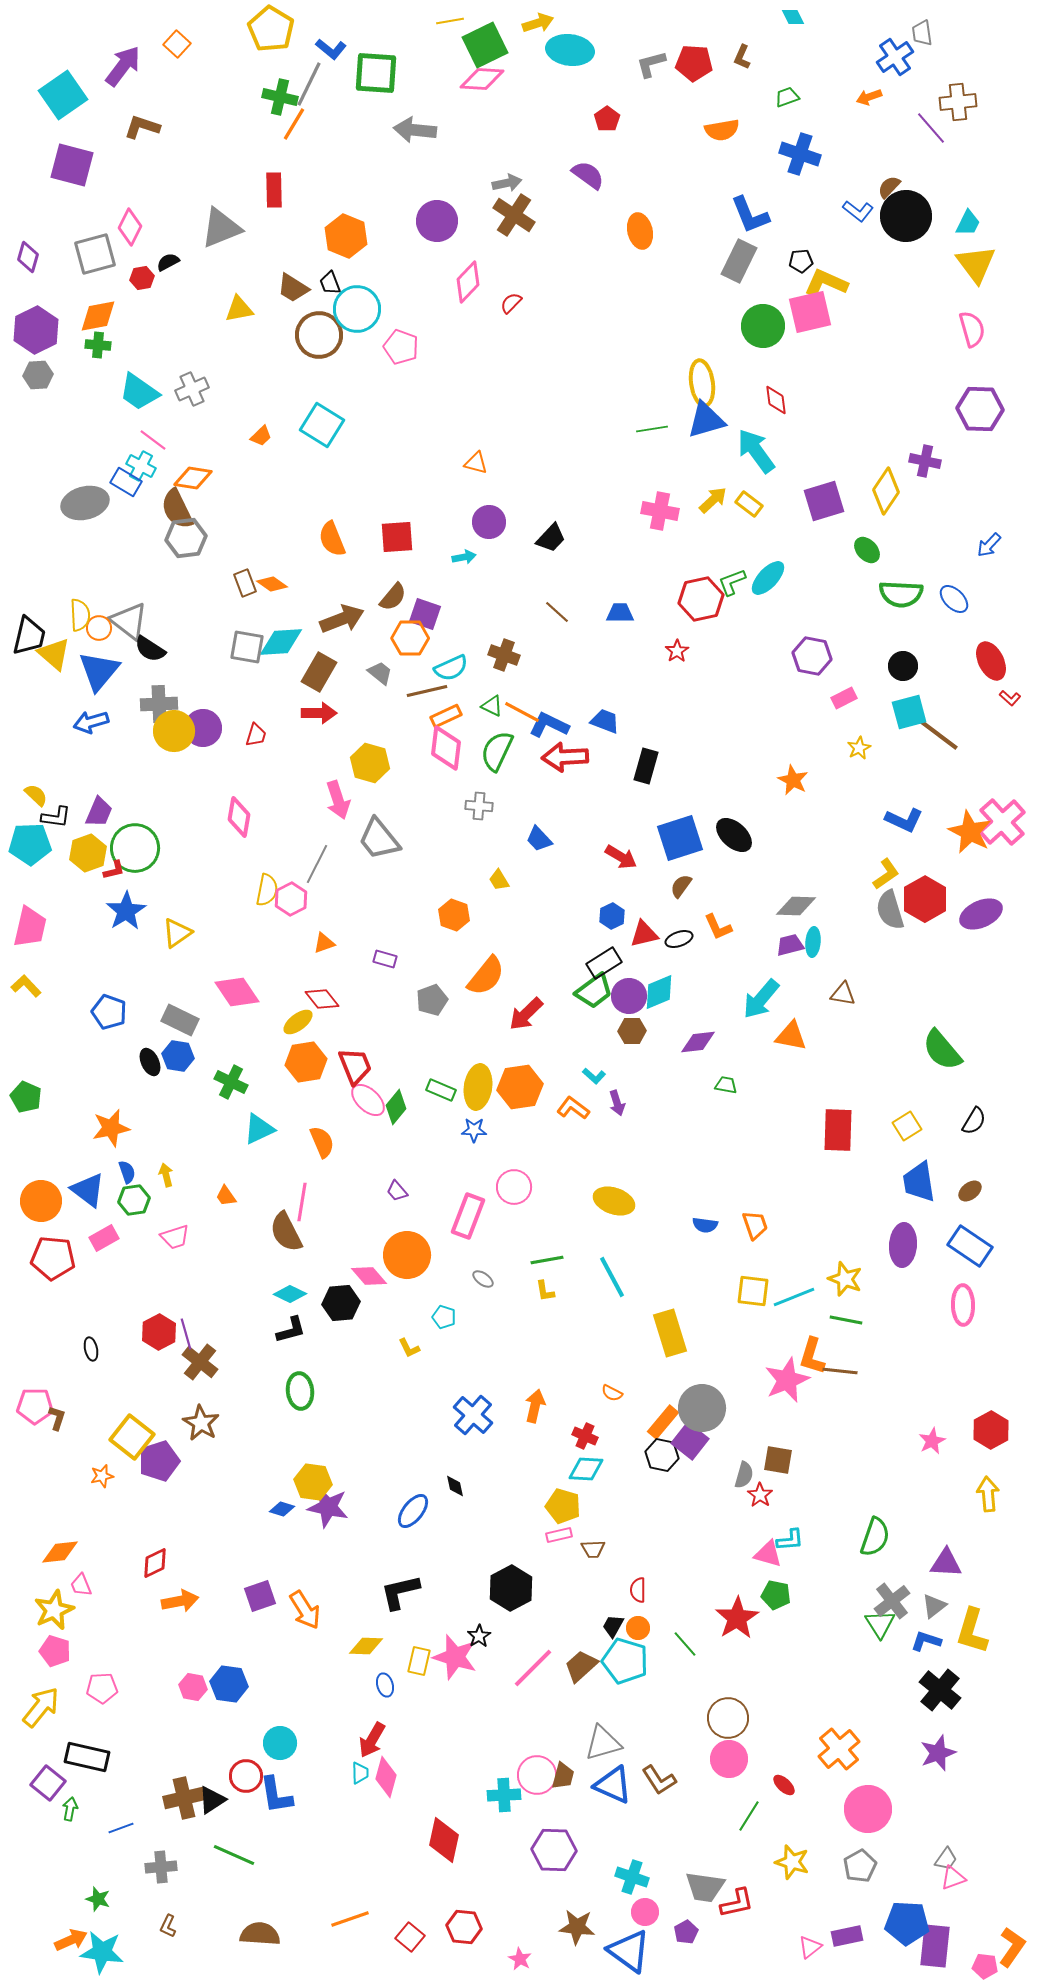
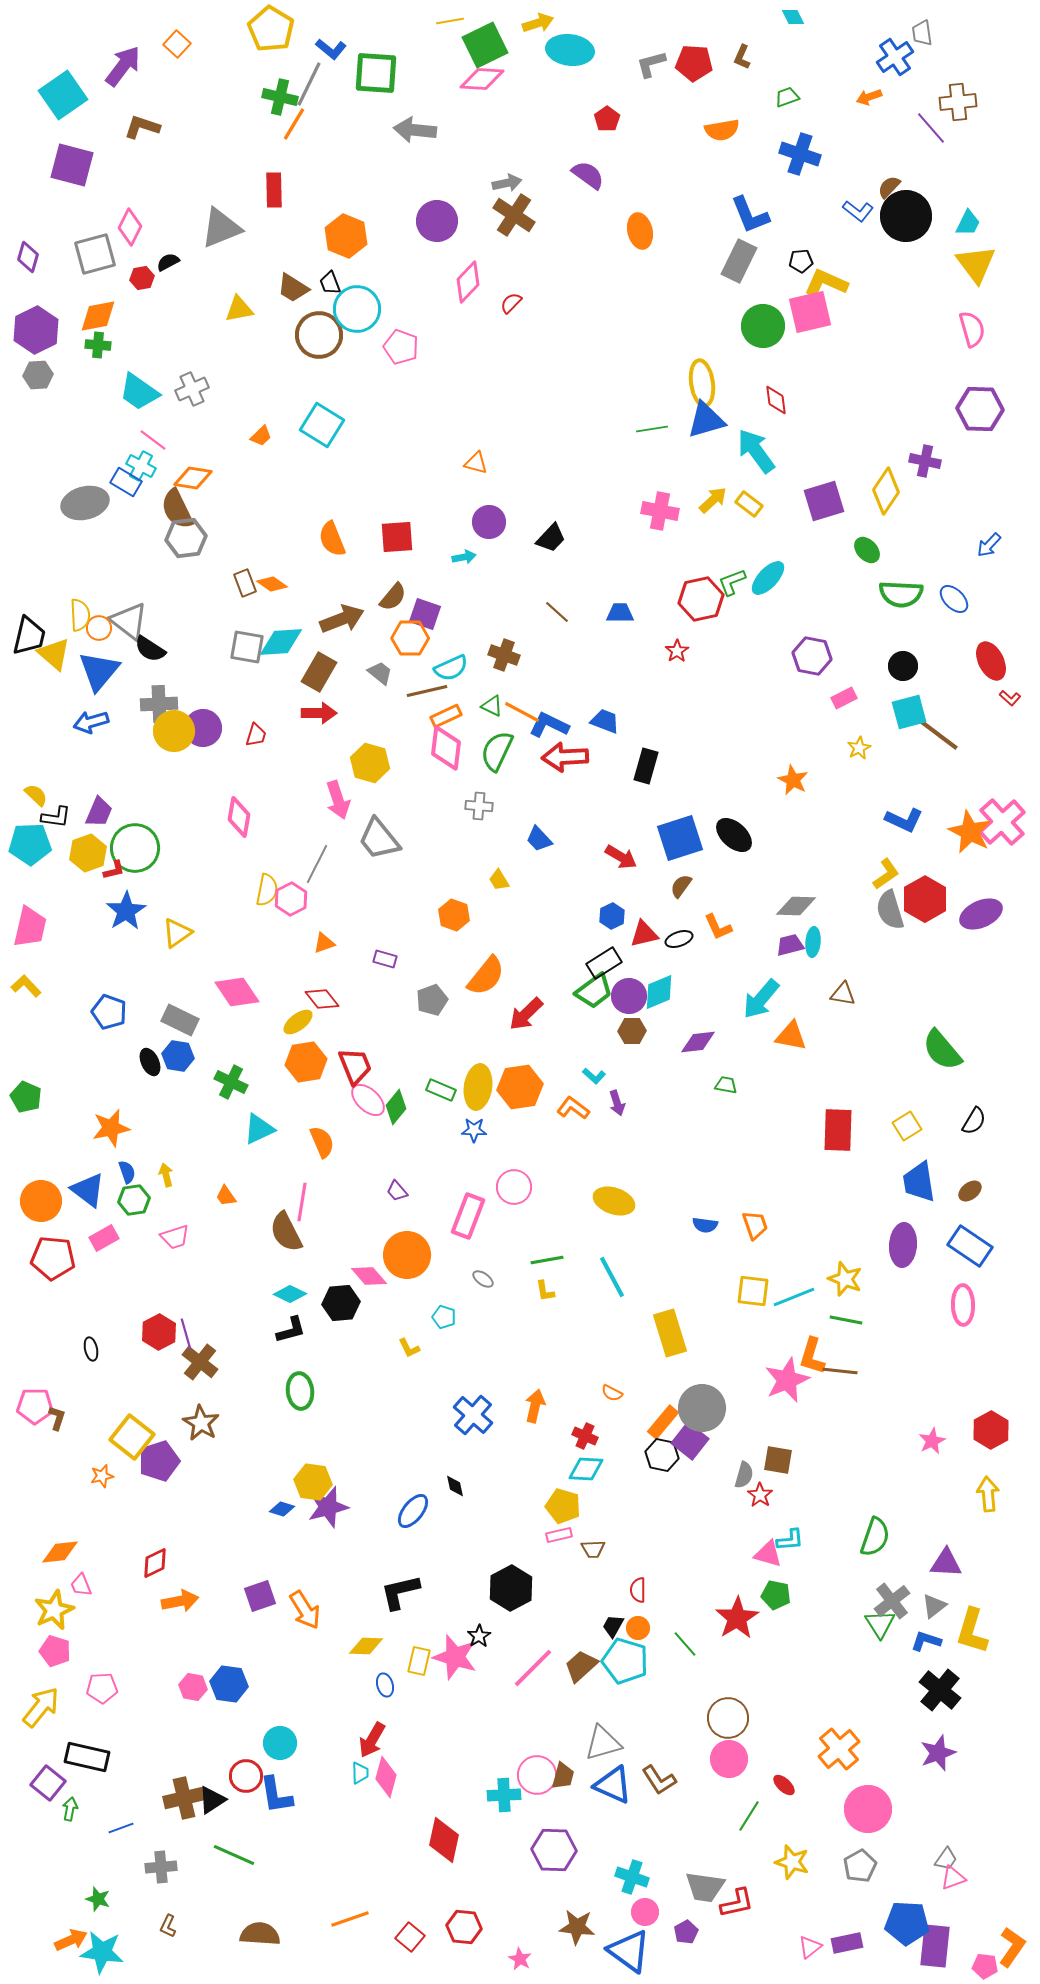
purple star at (328, 1507): rotated 27 degrees counterclockwise
purple rectangle at (847, 1936): moved 7 px down
